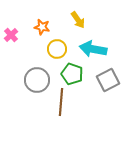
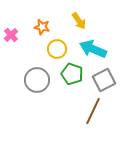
yellow arrow: moved 1 px right, 1 px down
cyan arrow: rotated 12 degrees clockwise
gray square: moved 4 px left
brown line: moved 32 px right, 9 px down; rotated 20 degrees clockwise
